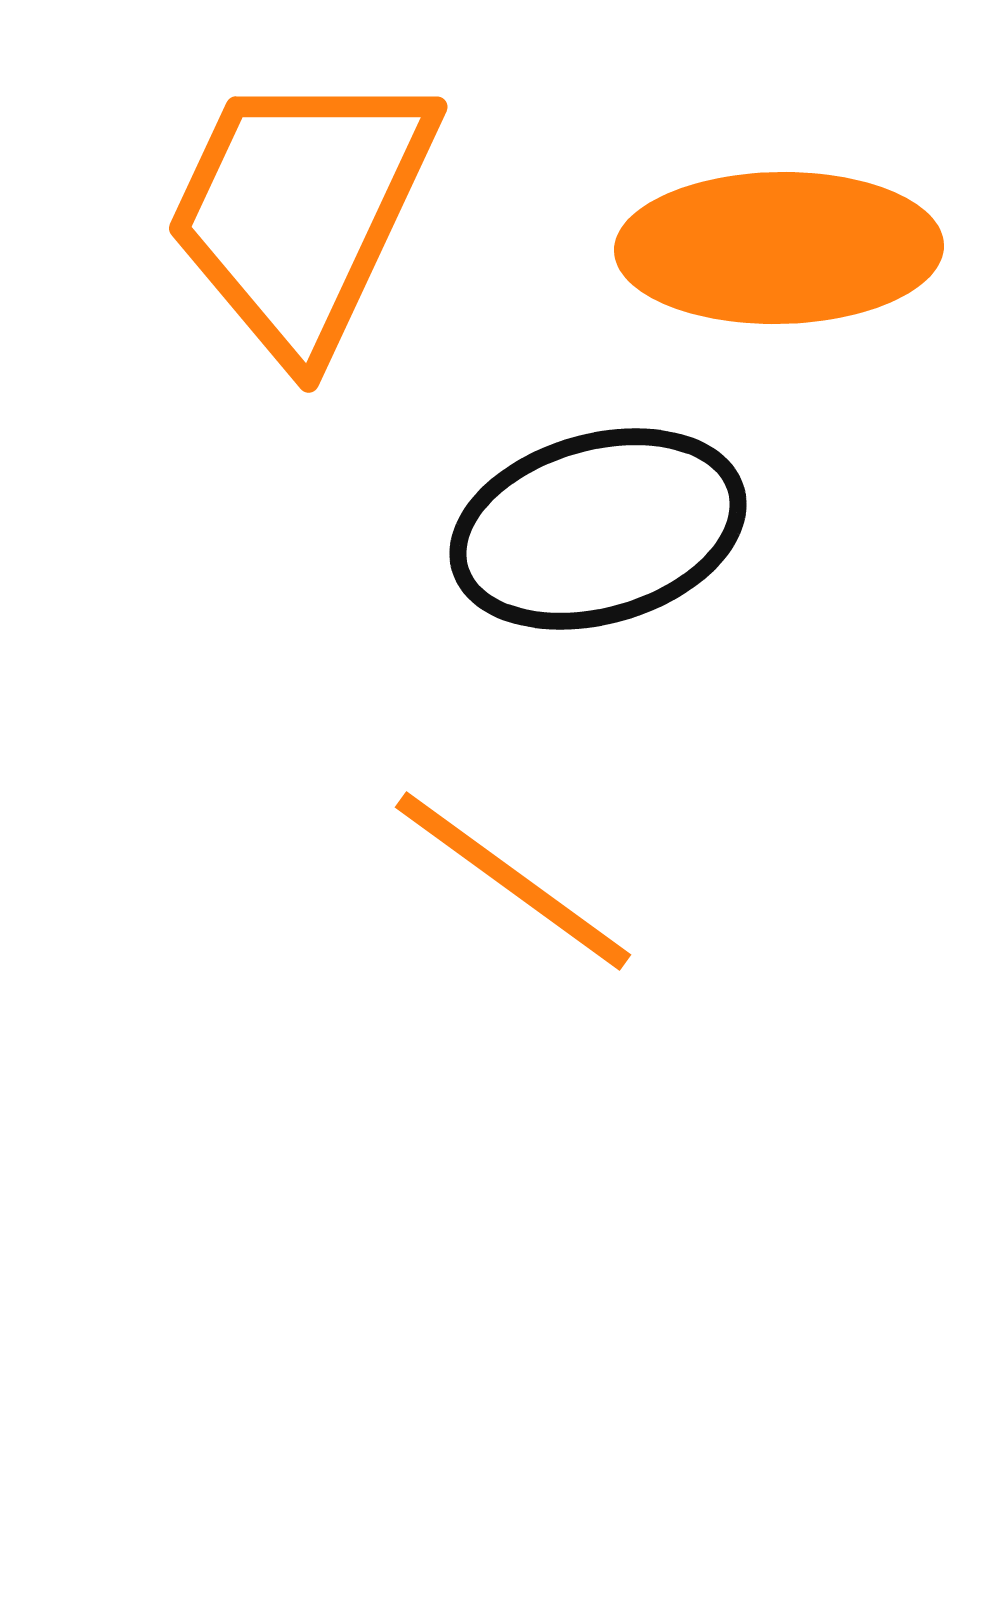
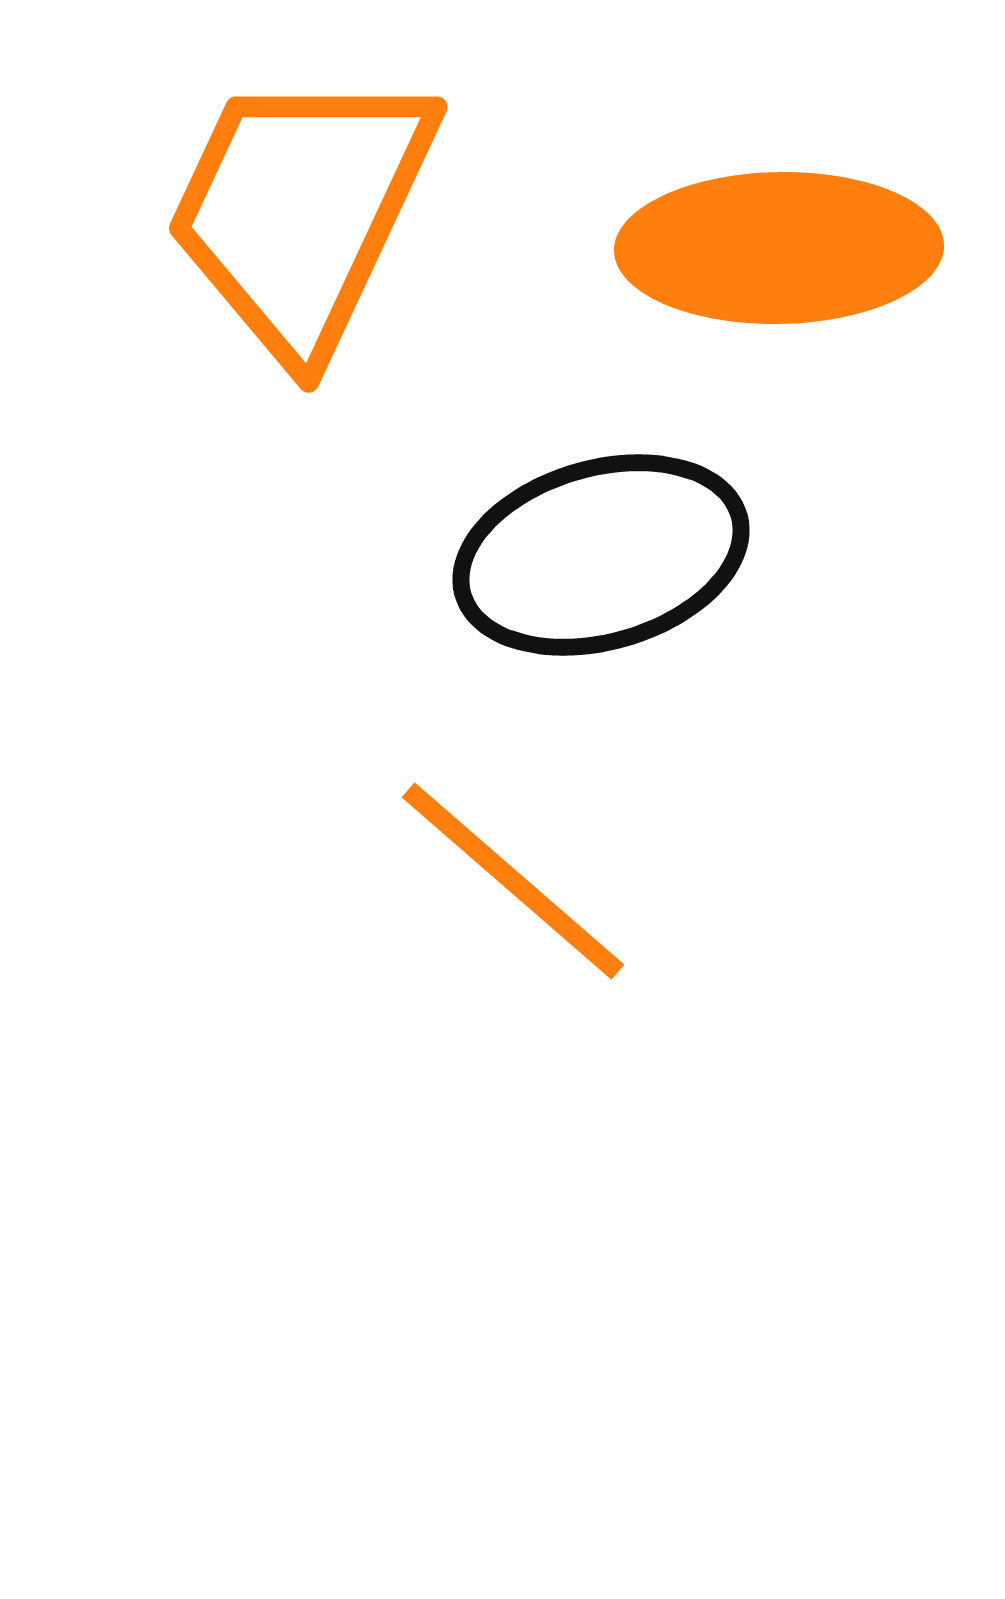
black ellipse: moved 3 px right, 26 px down
orange line: rotated 5 degrees clockwise
